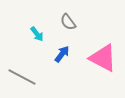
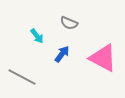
gray semicircle: moved 1 px right, 1 px down; rotated 30 degrees counterclockwise
cyan arrow: moved 2 px down
